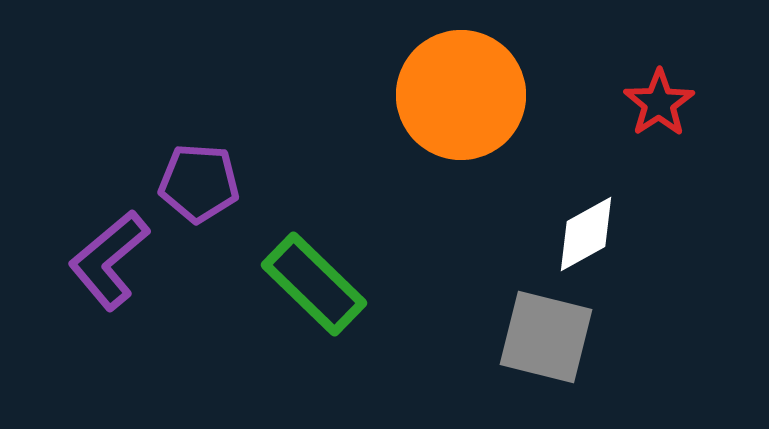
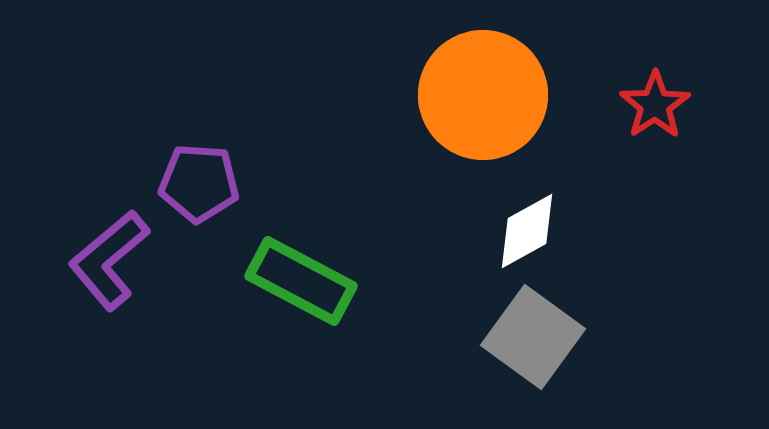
orange circle: moved 22 px right
red star: moved 4 px left, 2 px down
white diamond: moved 59 px left, 3 px up
green rectangle: moved 13 px left, 3 px up; rotated 16 degrees counterclockwise
gray square: moved 13 px left; rotated 22 degrees clockwise
